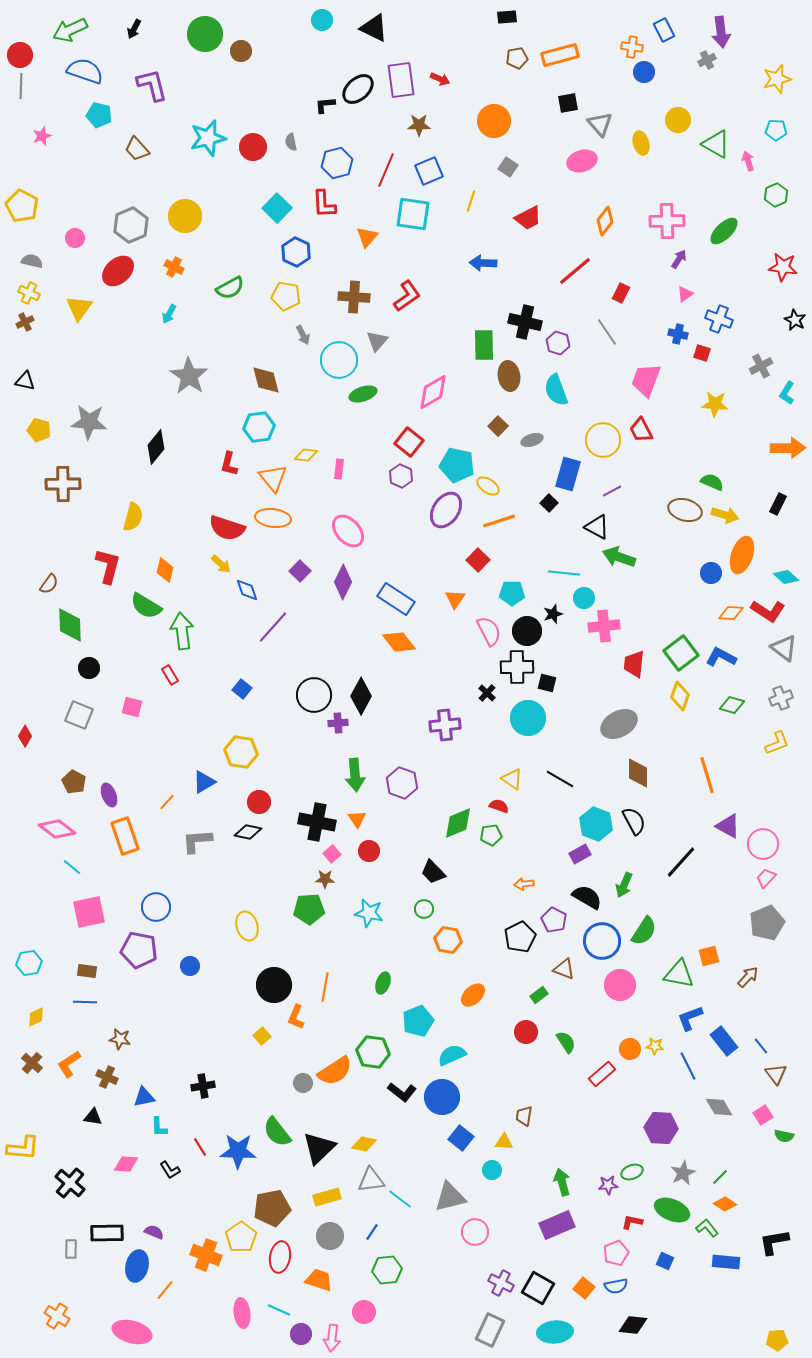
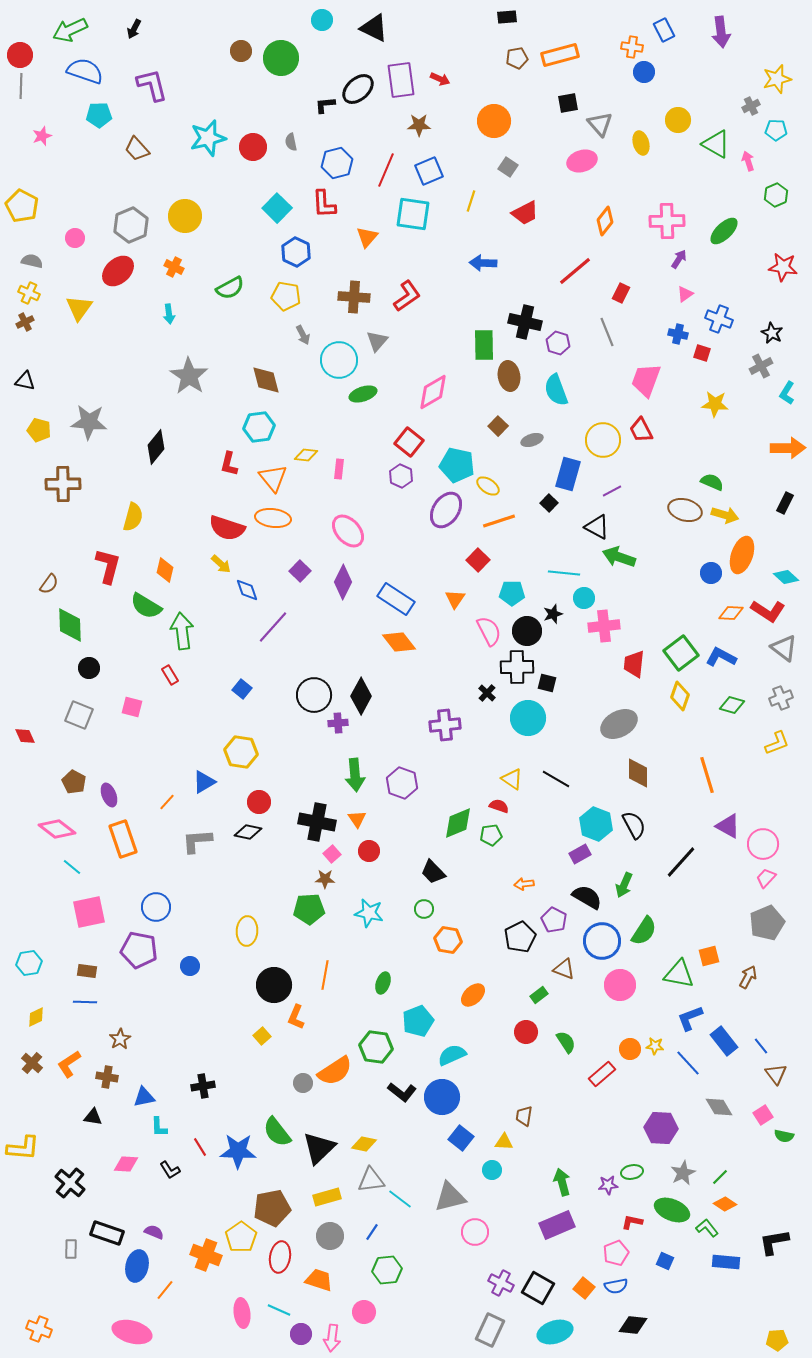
green circle at (205, 34): moved 76 px right, 24 px down
gray cross at (707, 60): moved 44 px right, 46 px down
cyan pentagon at (99, 115): rotated 15 degrees counterclockwise
red trapezoid at (528, 218): moved 3 px left, 5 px up
cyan arrow at (169, 314): rotated 36 degrees counterclockwise
black star at (795, 320): moved 23 px left, 13 px down
gray line at (607, 332): rotated 12 degrees clockwise
black rectangle at (778, 504): moved 7 px right, 1 px up
red diamond at (25, 736): rotated 55 degrees counterclockwise
black line at (560, 779): moved 4 px left
black semicircle at (634, 821): moved 4 px down
orange rectangle at (125, 836): moved 2 px left, 3 px down
yellow ellipse at (247, 926): moved 5 px down; rotated 20 degrees clockwise
brown arrow at (748, 977): rotated 15 degrees counterclockwise
orange line at (325, 987): moved 12 px up
brown star at (120, 1039): rotated 30 degrees clockwise
green hexagon at (373, 1052): moved 3 px right, 5 px up
blue line at (688, 1066): moved 3 px up; rotated 16 degrees counterclockwise
brown cross at (107, 1077): rotated 15 degrees counterclockwise
green ellipse at (632, 1172): rotated 10 degrees clockwise
black rectangle at (107, 1233): rotated 20 degrees clockwise
orange cross at (57, 1316): moved 18 px left, 13 px down; rotated 10 degrees counterclockwise
cyan ellipse at (555, 1332): rotated 12 degrees counterclockwise
